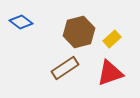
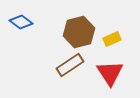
yellow rectangle: rotated 18 degrees clockwise
brown rectangle: moved 5 px right, 3 px up
red triangle: rotated 44 degrees counterclockwise
